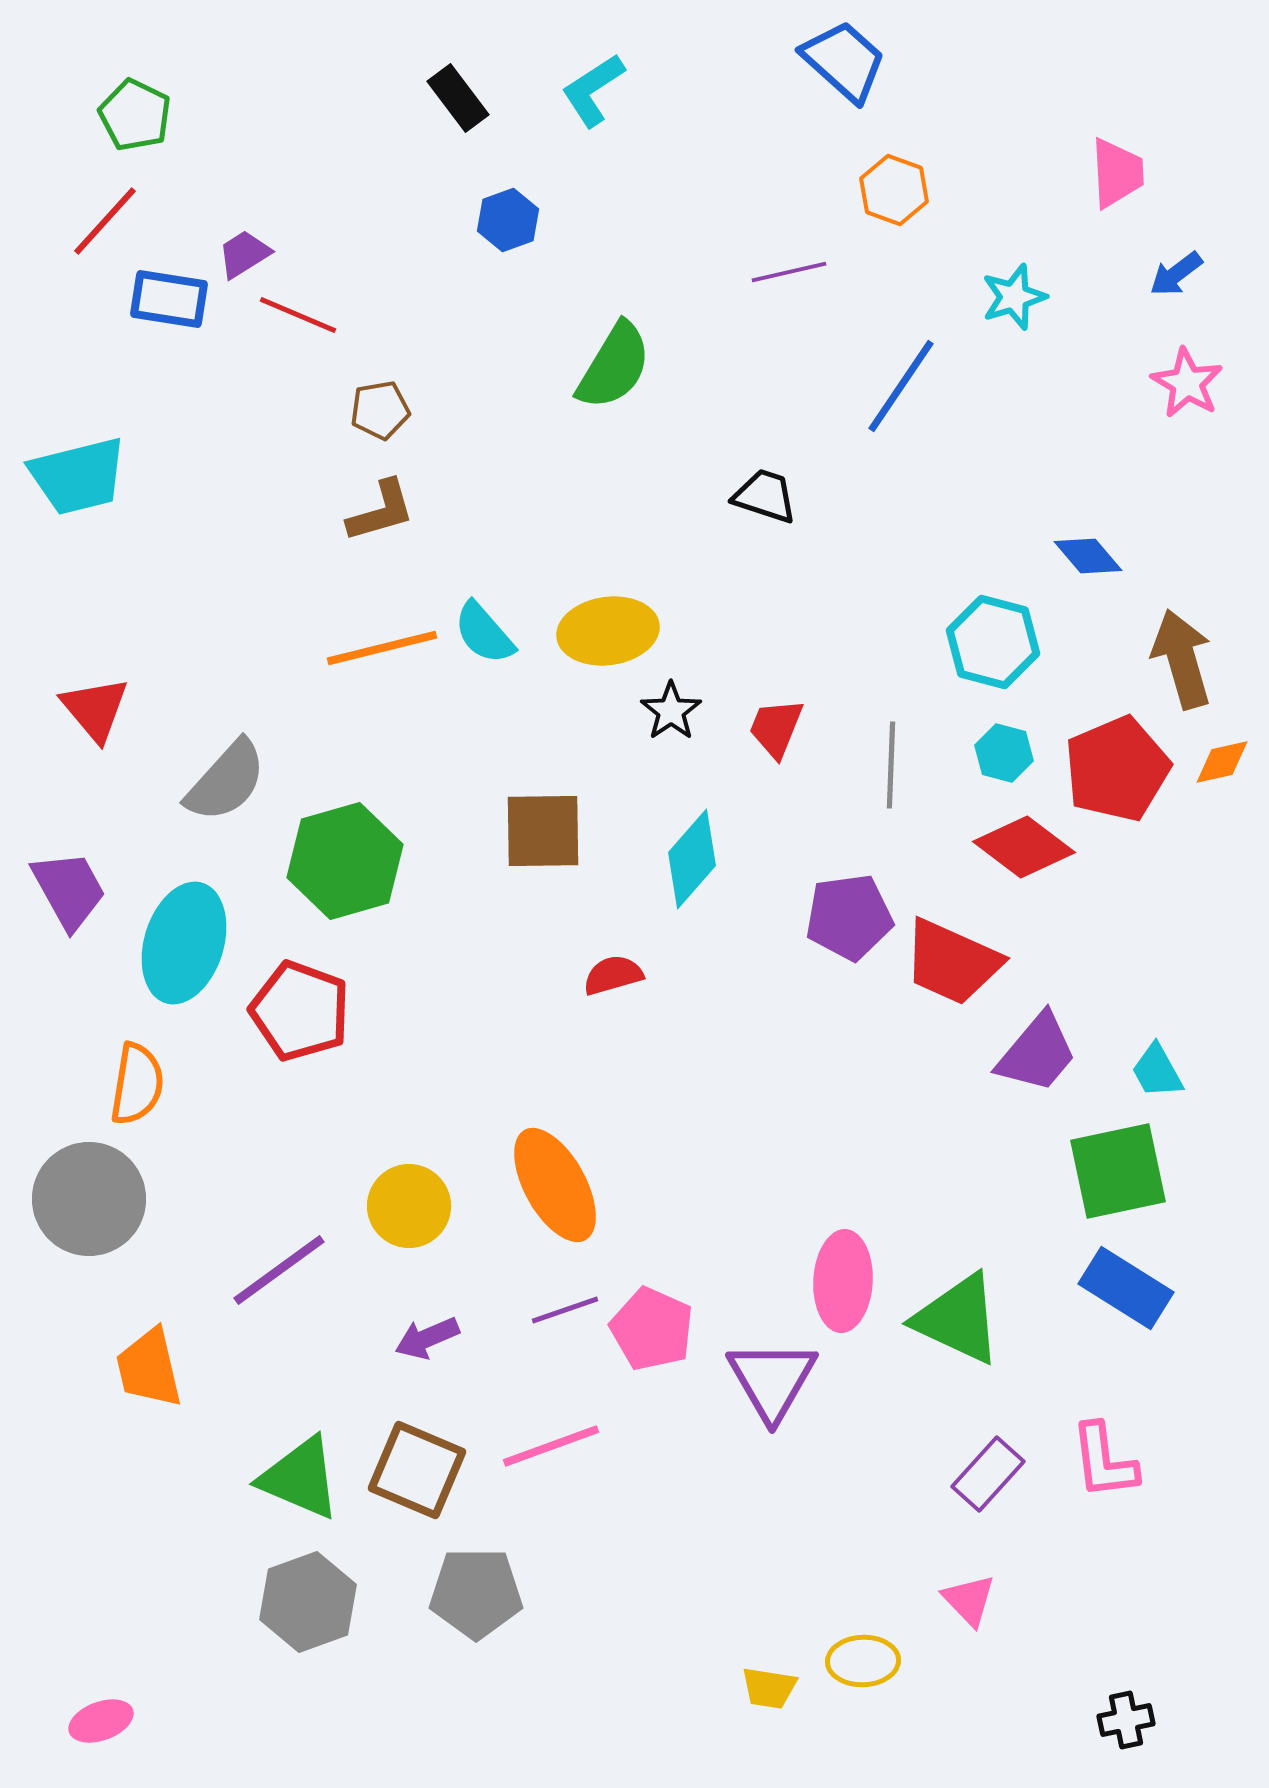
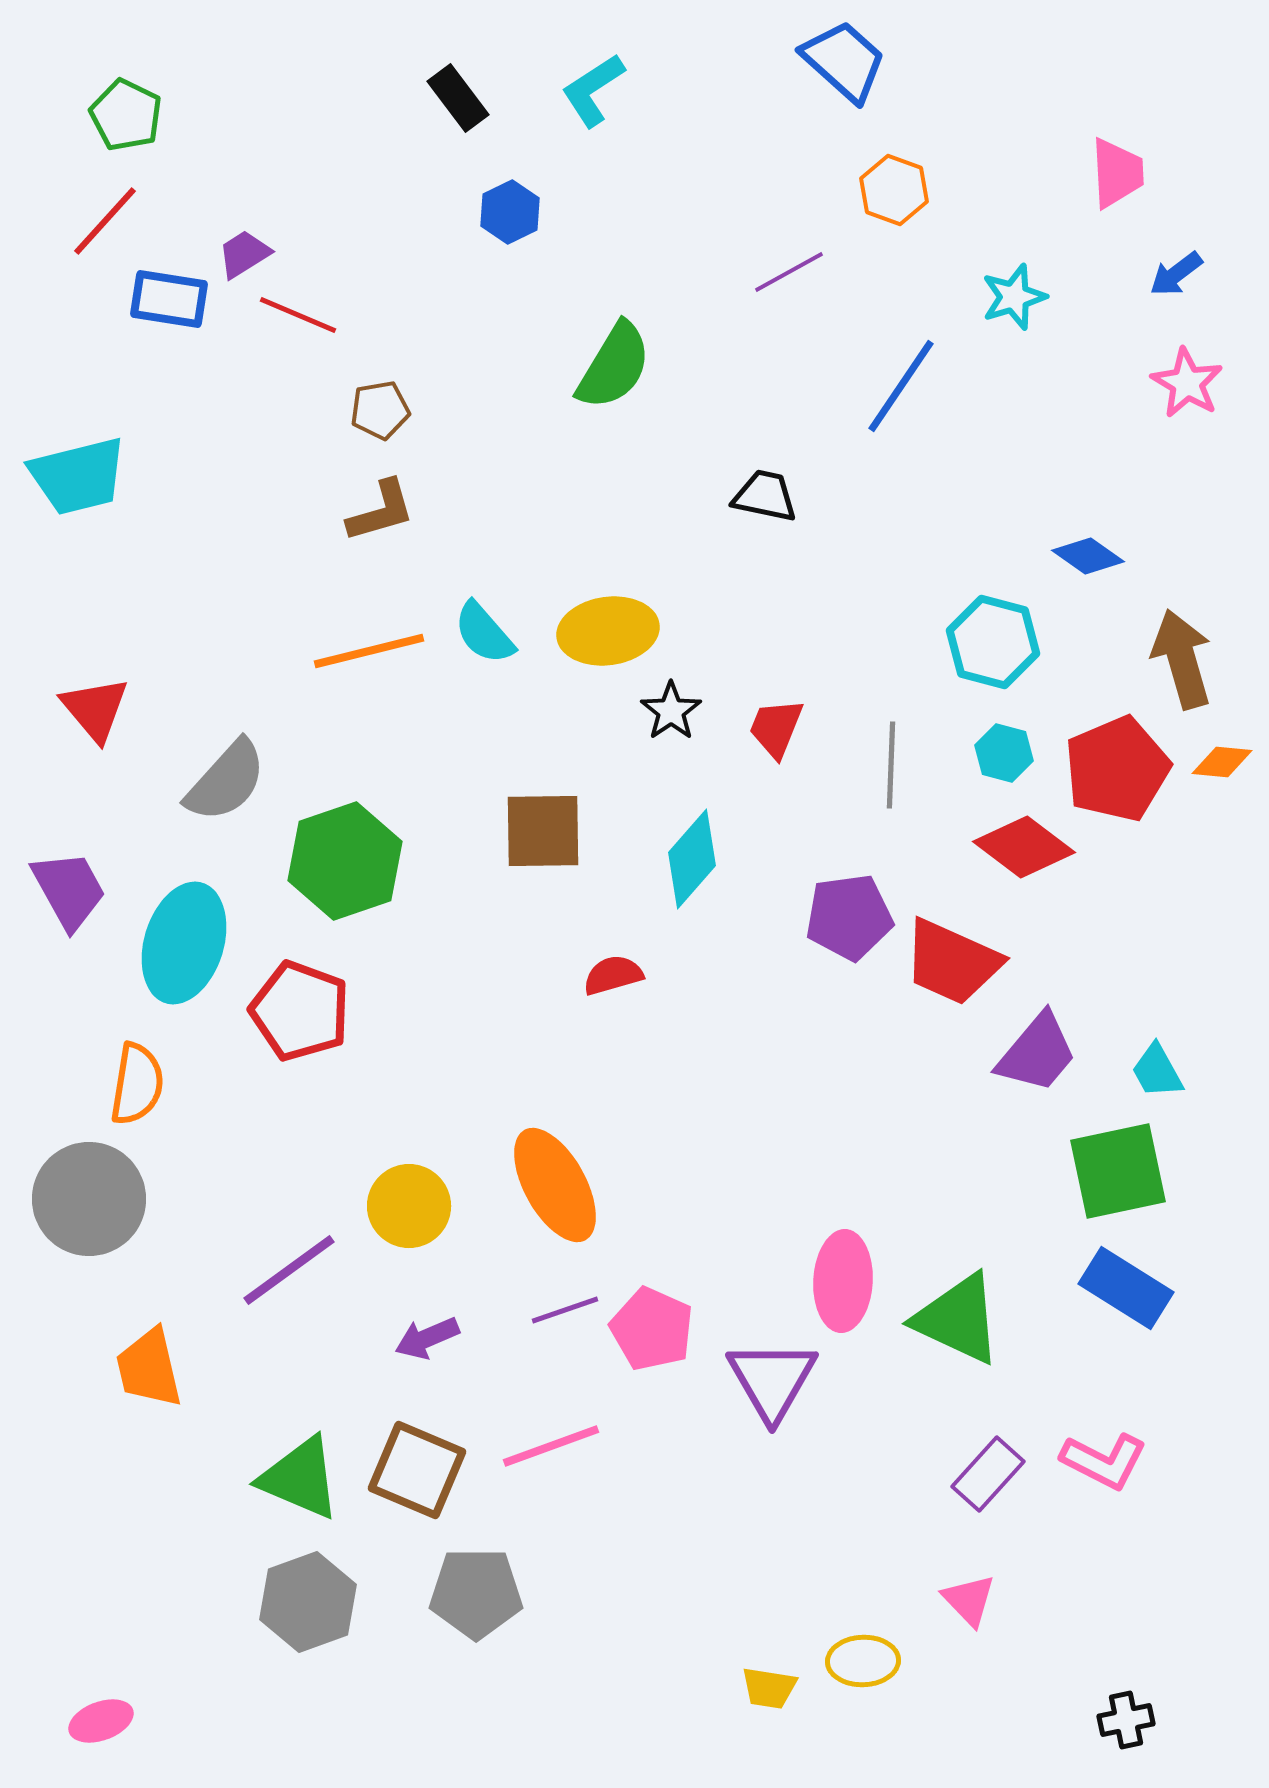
green pentagon at (135, 115): moved 9 px left
blue hexagon at (508, 220): moved 2 px right, 8 px up; rotated 6 degrees counterclockwise
purple line at (789, 272): rotated 16 degrees counterclockwise
black trapezoid at (765, 496): rotated 6 degrees counterclockwise
blue diamond at (1088, 556): rotated 14 degrees counterclockwise
orange line at (382, 648): moved 13 px left, 3 px down
orange diamond at (1222, 762): rotated 18 degrees clockwise
green hexagon at (345, 861): rotated 3 degrees counterclockwise
purple line at (279, 1270): moved 10 px right
pink L-shape at (1104, 1461): rotated 56 degrees counterclockwise
